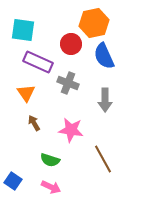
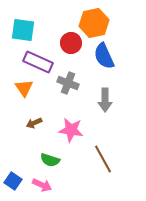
red circle: moved 1 px up
orange triangle: moved 2 px left, 5 px up
brown arrow: rotated 84 degrees counterclockwise
pink arrow: moved 9 px left, 2 px up
